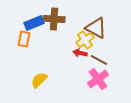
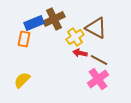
brown cross: rotated 30 degrees counterclockwise
yellow cross: moved 10 px left, 3 px up
yellow semicircle: moved 17 px left
